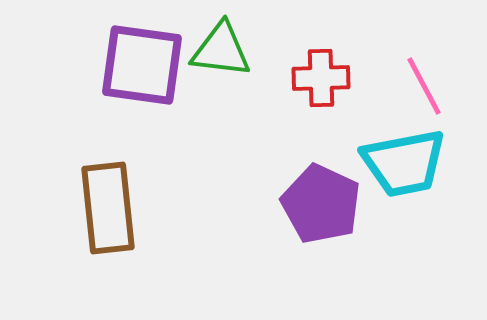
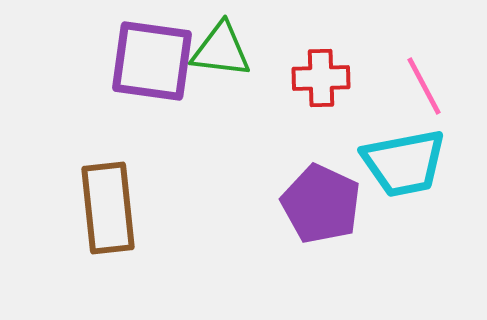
purple square: moved 10 px right, 4 px up
